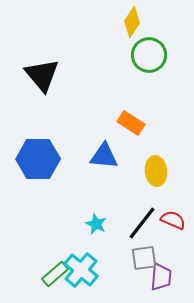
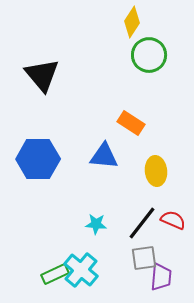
cyan star: rotated 20 degrees counterclockwise
green rectangle: rotated 16 degrees clockwise
